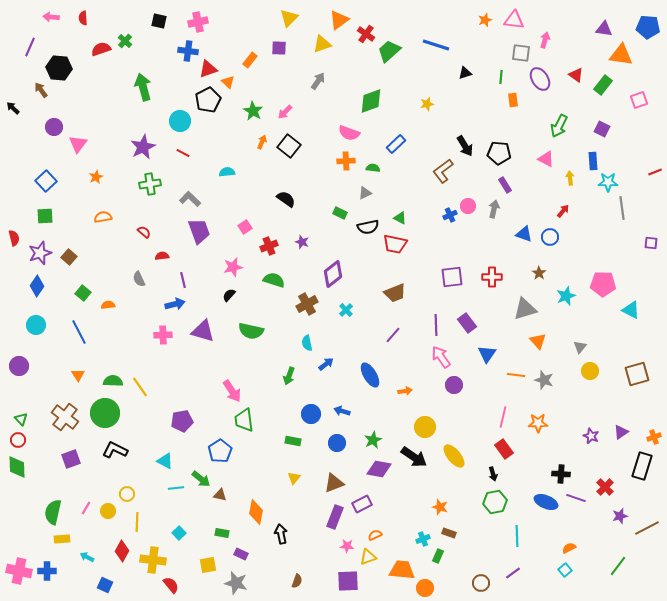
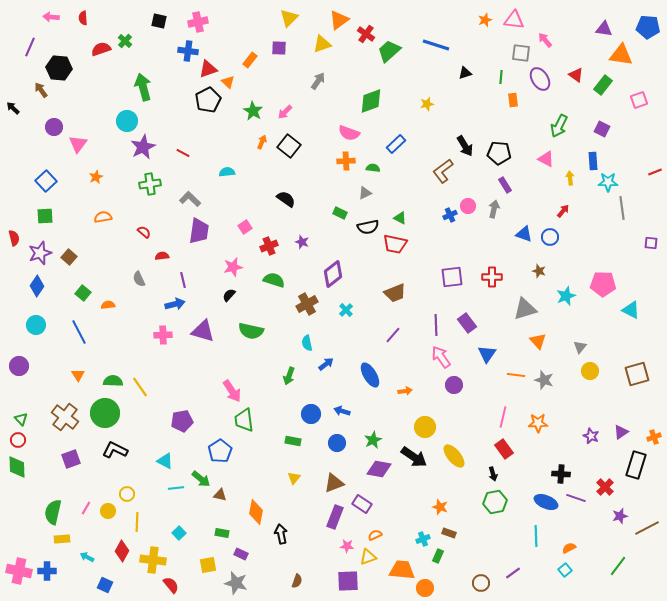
pink arrow at (545, 40): rotated 56 degrees counterclockwise
cyan circle at (180, 121): moved 53 px left
purple trapezoid at (199, 231): rotated 28 degrees clockwise
brown star at (539, 273): moved 2 px up; rotated 16 degrees counterclockwise
black rectangle at (642, 466): moved 6 px left, 1 px up
purple rectangle at (362, 504): rotated 60 degrees clockwise
cyan line at (517, 536): moved 19 px right
